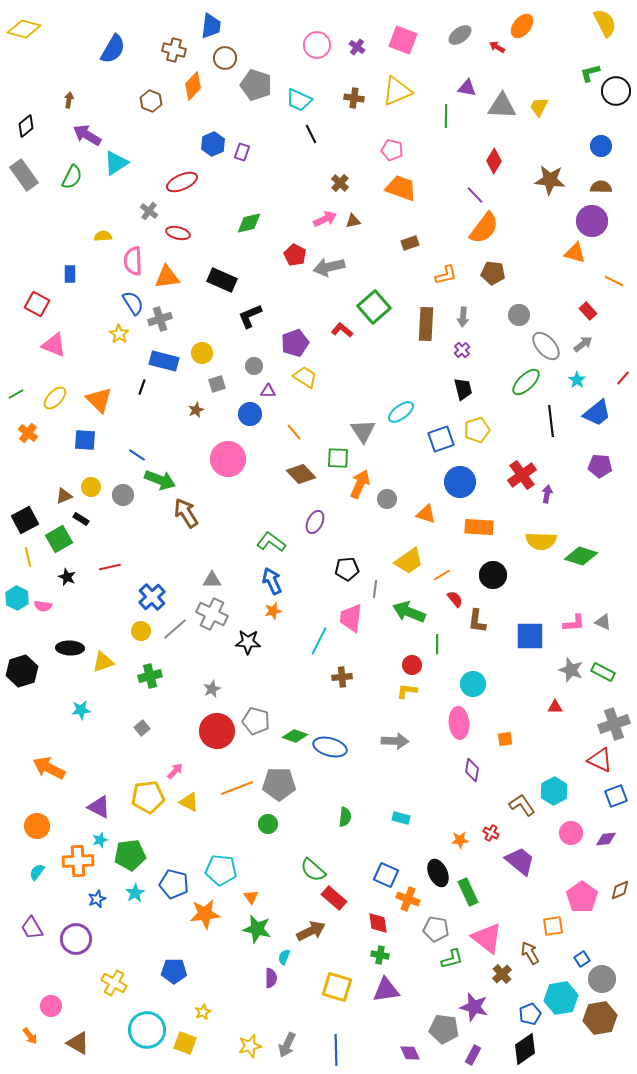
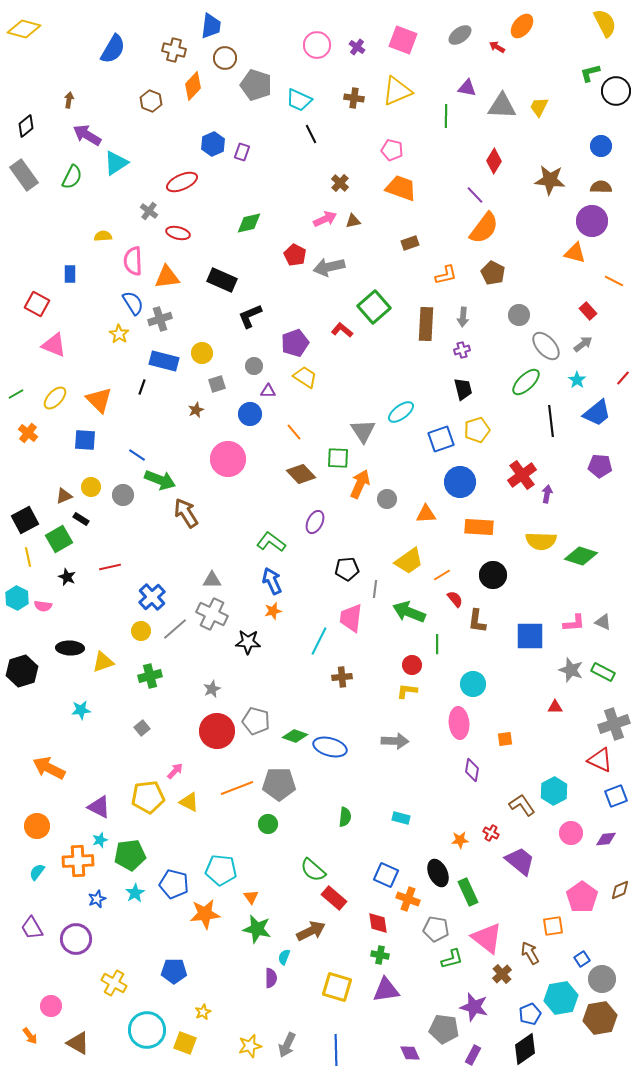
brown pentagon at (493, 273): rotated 20 degrees clockwise
purple cross at (462, 350): rotated 28 degrees clockwise
orange triangle at (426, 514): rotated 20 degrees counterclockwise
